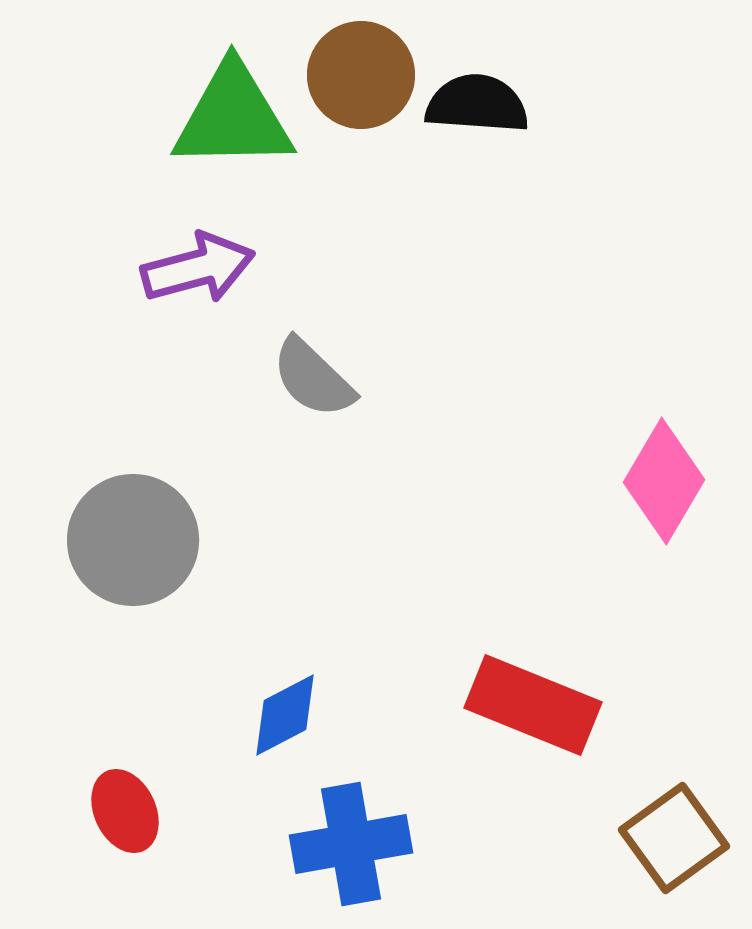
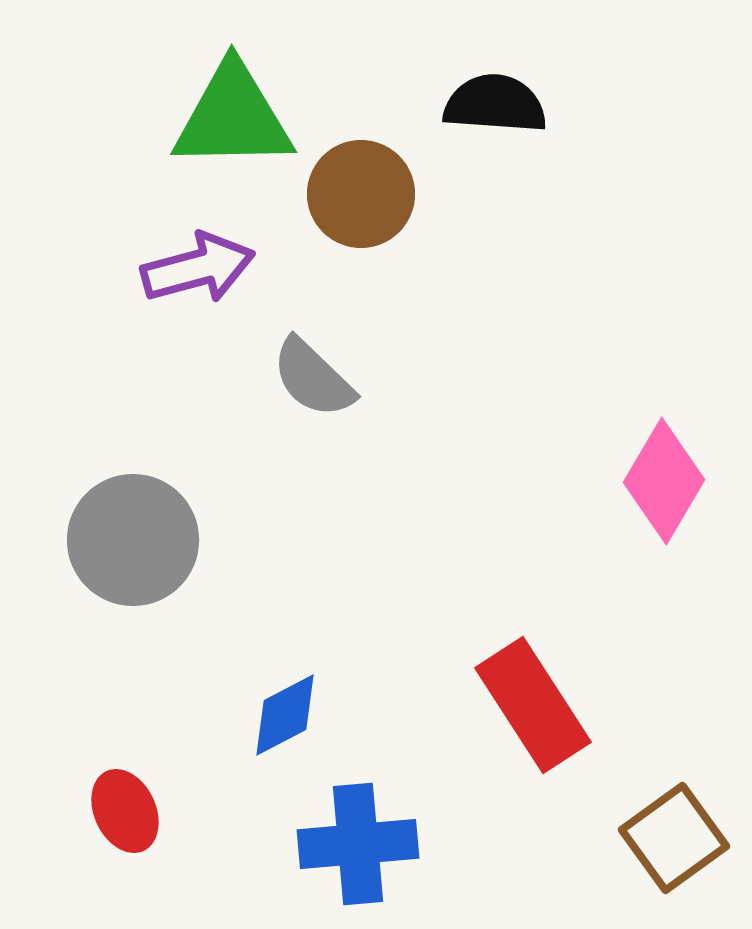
brown circle: moved 119 px down
black semicircle: moved 18 px right
red rectangle: rotated 35 degrees clockwise
blue cross: moved 7 px right; rotated 5 degrees clockwise
